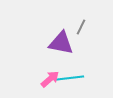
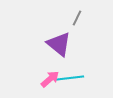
gray line: moved 4 px left, 9 px up
purple triangle: moved 2 px left, 1 px down; rotated 28 degrees clockwise
